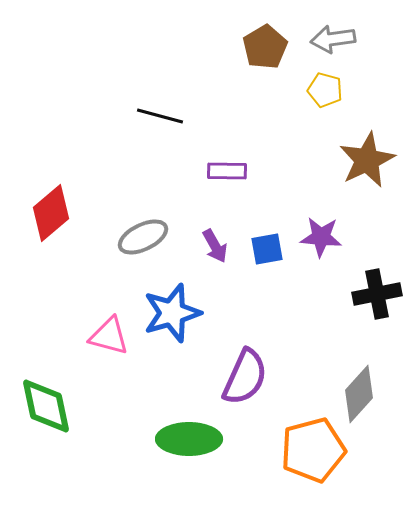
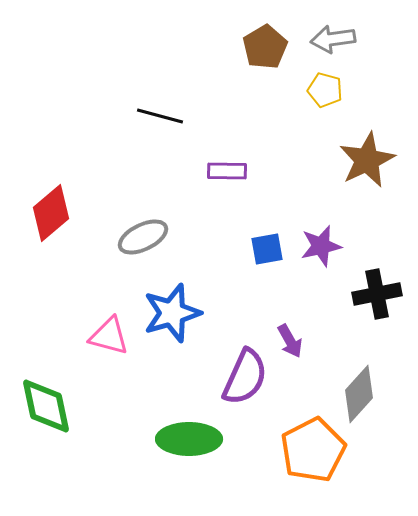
purple star: moved 9 px down; rotated 18 degrees counterclockwise
purple arrow: moved 75 px right, 95 px down
orange pentagon: rotated 12 degrees counterclockwise
